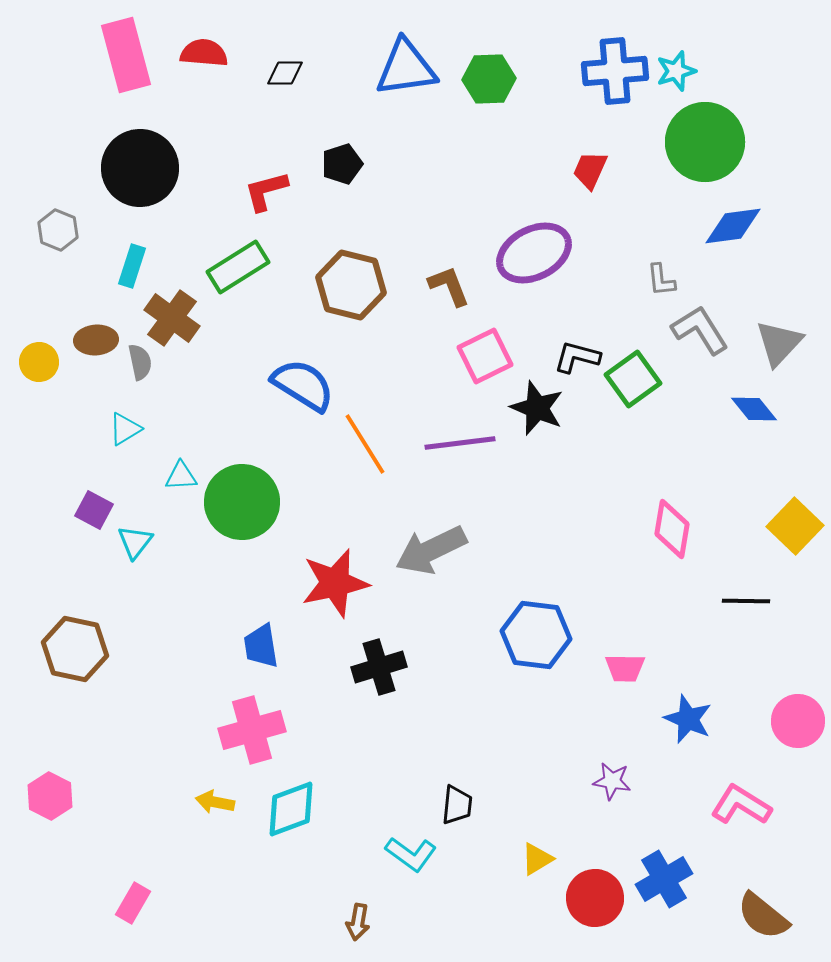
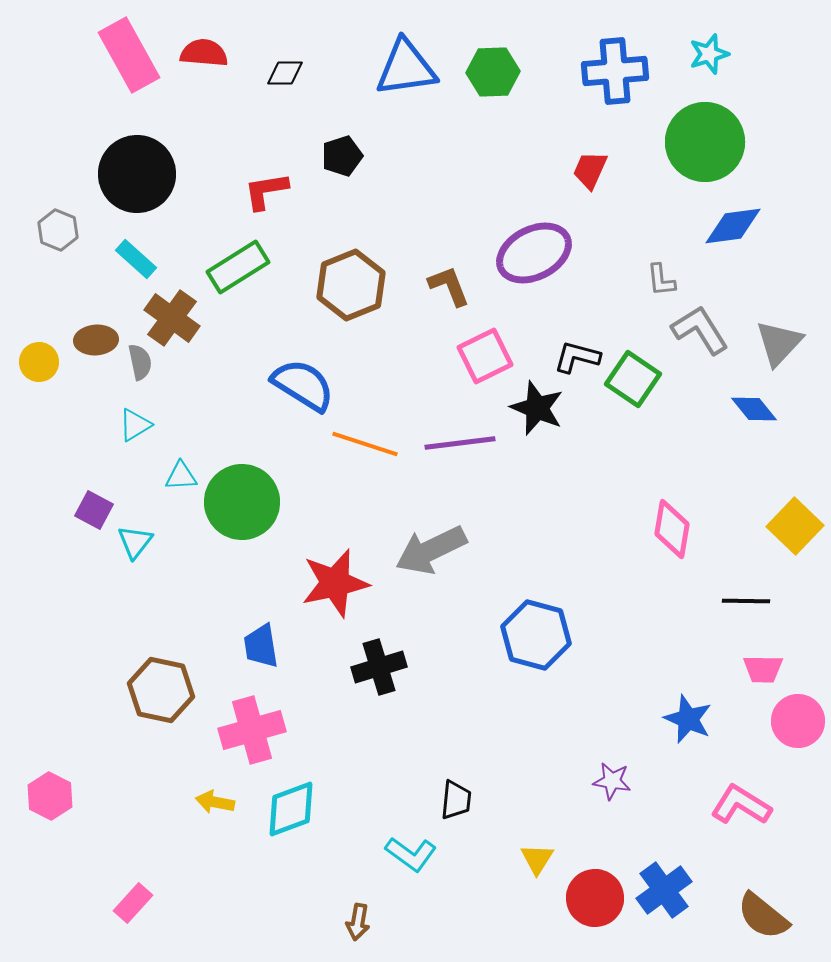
pink rectangle at (126, 55): moved 3 px right; rotated 14 degrees counterclockwise
cyan star at (676, 71): moved 33 px right, 17 px up
green hexagon at (489, 79): moved 4 px right, 7 px up
black pentagon at (342, 164): moved 8 px up
black circle at (140, 168): moved 3 px left, 6 px down
red L-shape at (266, 191): rotated 6 degrees clockwise
cyan rectangle at (132, 266): moved 4 px right, 7 px up; rotated 66 degrees counterclockwise
brown hexagon at (351, 285): rotated 24 degrees clockwise
green square at (633, 379): rotated 20 degrees counterclockwise
cyan triangle at (125, 429): moved 10 px right, 4 px up
orange line at (365, 444): rotated 40 degrees counterclockwise
blue hexagon at (536, 635): rotated 8 degrees clockwise
brown hexagon at (75, 649): moved 86 px right, 41 px down
pink trapezoid at (625, 668): moved 138 px right, 1 px down
black trapezoid at (457, 805): moved 1 px left, 5 px up
yellow triangle at (537, 859): rotated 27 degrees counterclockwise
blue cross at (664, 879): moved 11 px down; rotated 6 degrees counterclockwise
pink rectangle at (133, 903): rotated 12 degrees clockwise
